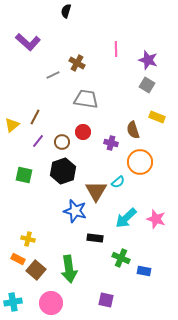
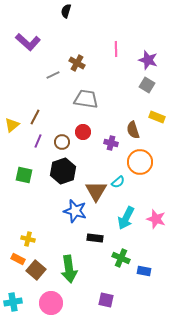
purple line: rotated 16 degrees counterclockwise
cyan arrow: rotated 20 degrees counterclockwise
